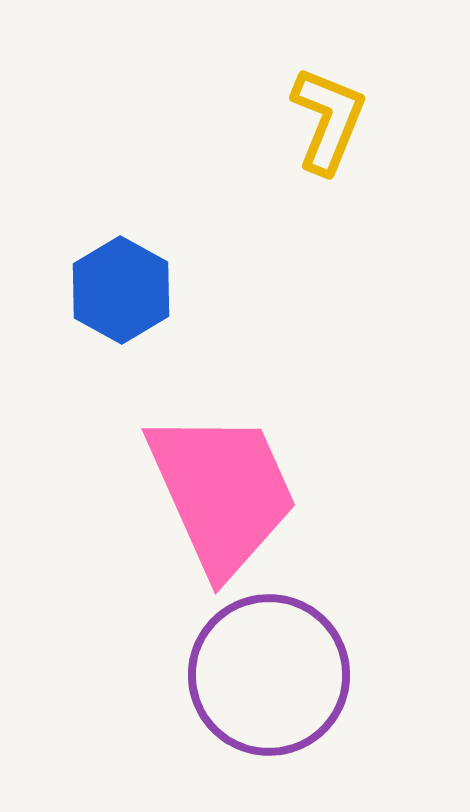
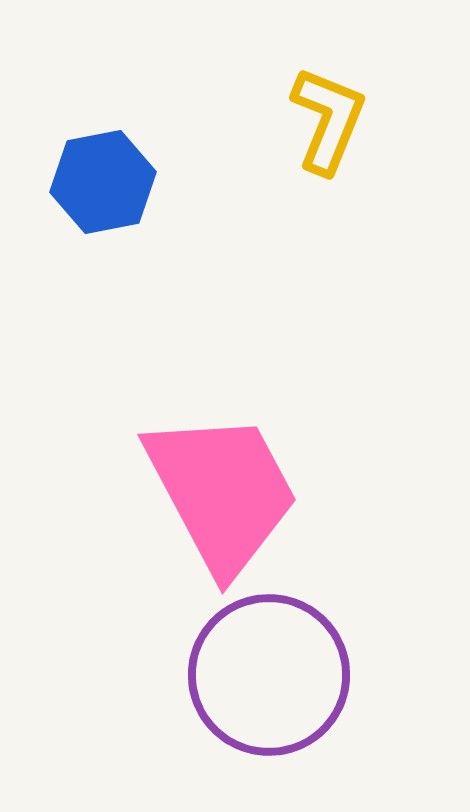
blue hexagon: moved 18 px left, 108 px up; rotated 20 degrees clockwise
pink trapezoid: rotated 4 degrees counterclockwise
